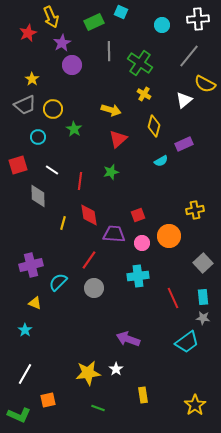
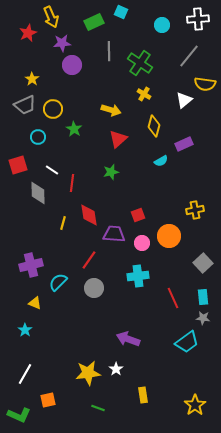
purple star at (62, 43): rotated 24 degrees clockwise
yellow semicircle at (205, 84): rotated 20 degrees counterclockwise
red line at (80, 181): moved 8 px left, 2 px down
gray diamond at (38, 196): moved 3 px up
